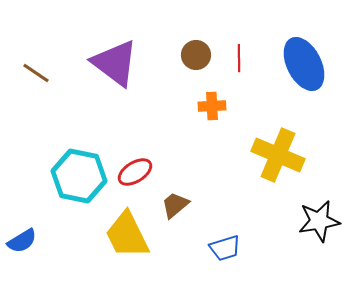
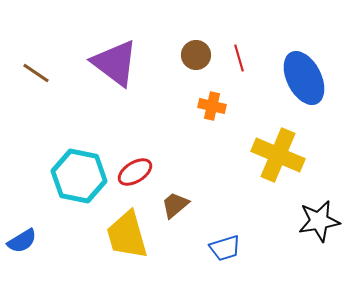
red line: rotated 16 degrees counterclockwise
blue ellipse: moved 14 px down
orange cross: rotated 16 degrees clockwise
yellow trapezoid: rotated 10 degrees clockwise
